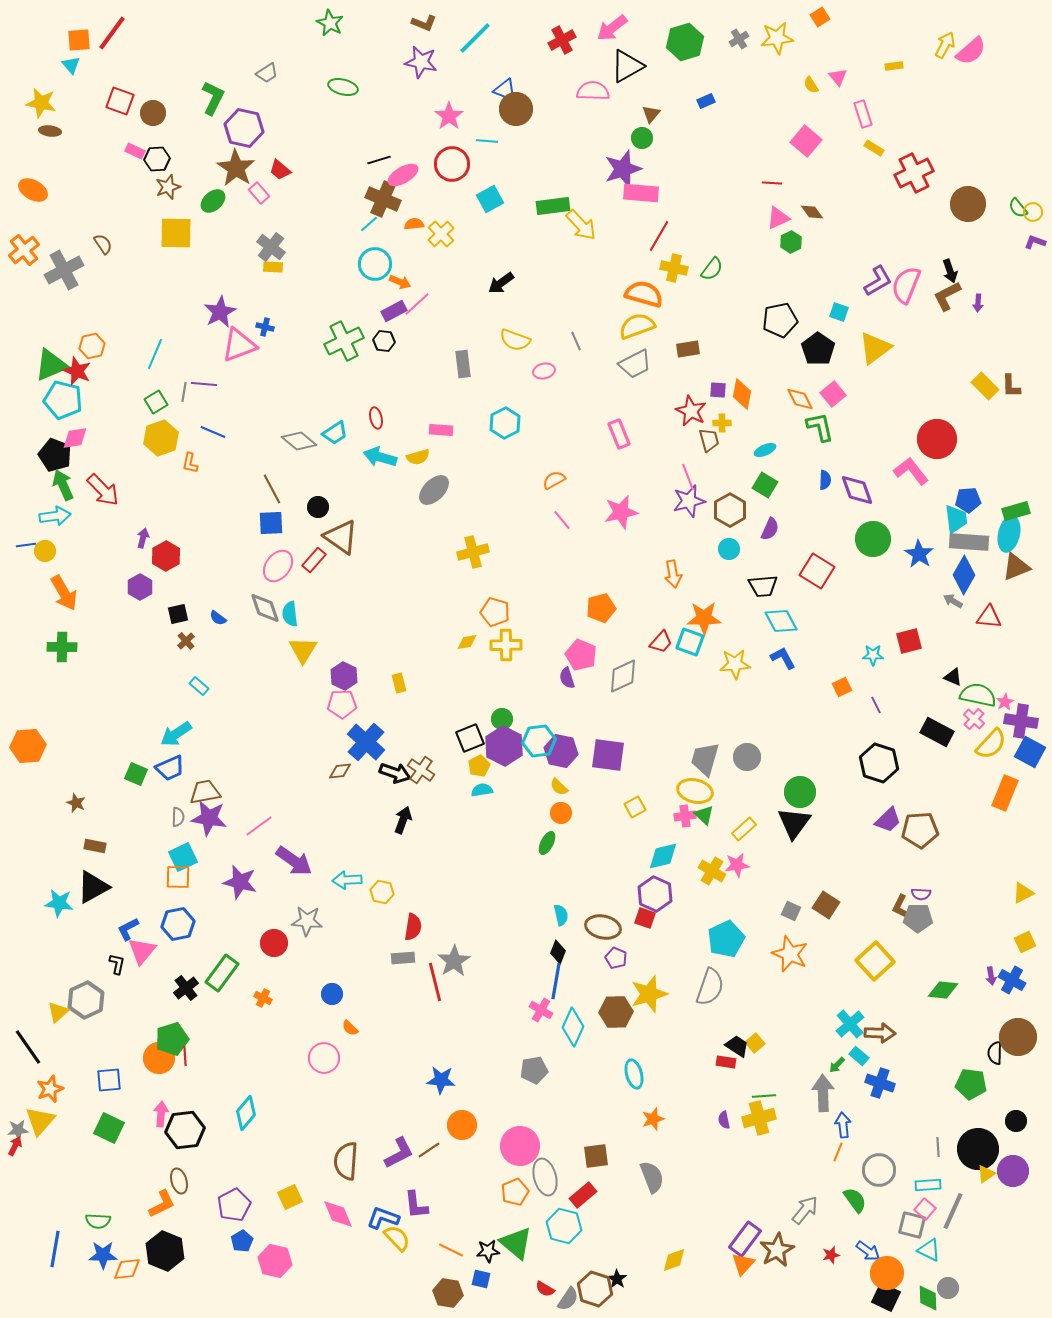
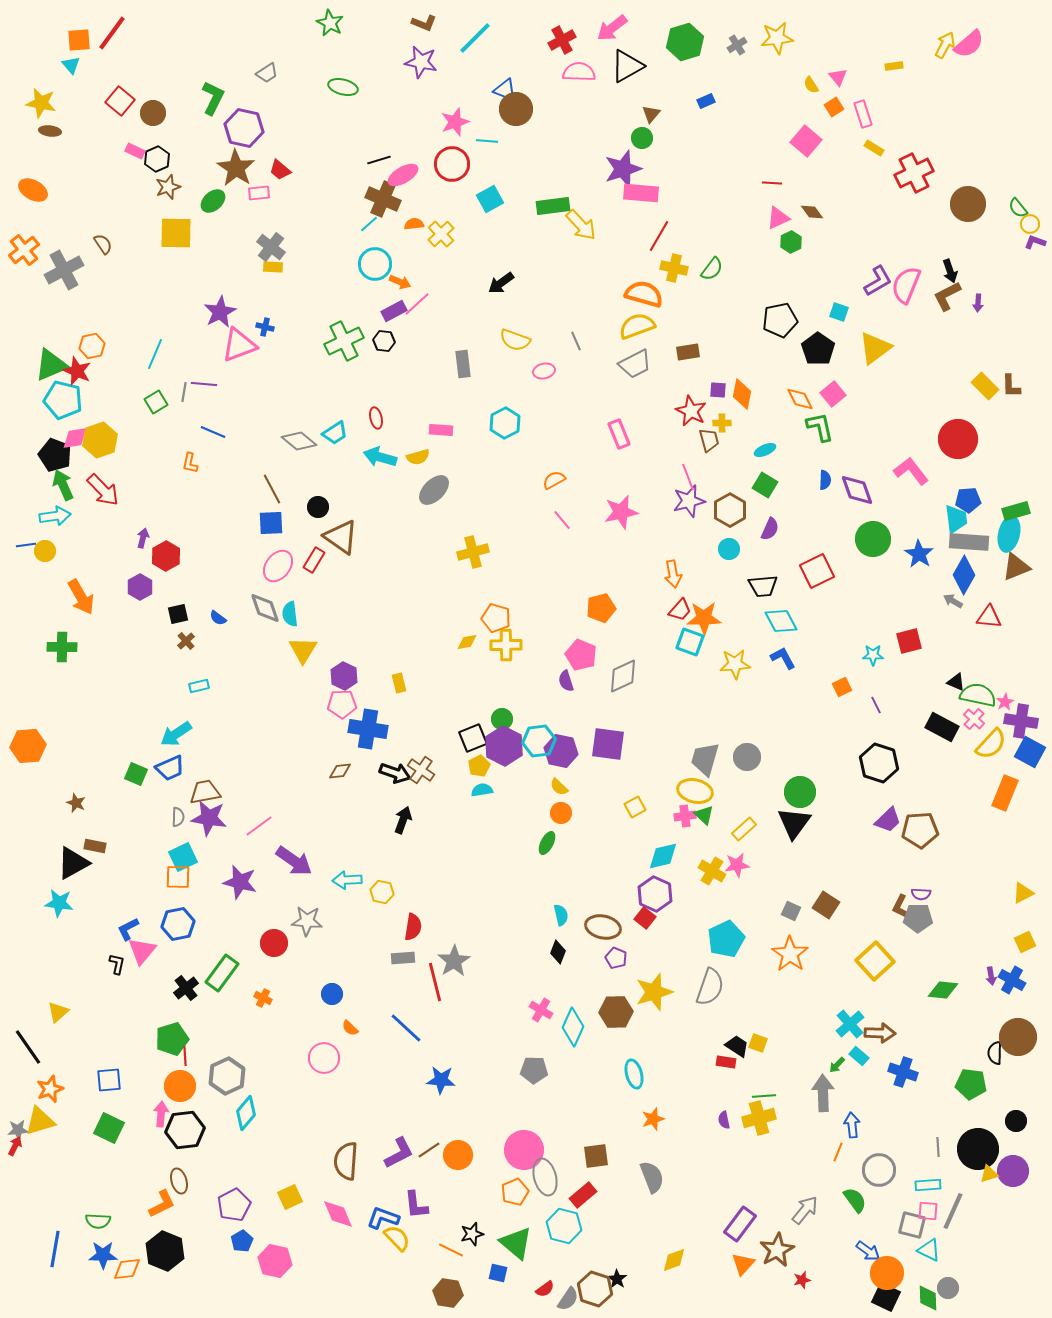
orange square at (820, 17): moved 14 px right, 90 px down
gray cross at (739, 39): moved 2 px left, 6 px down
pink semicircle at (971, 51): moved 2 px left, 7 px up
pink semicircle at (593, 91): moved 14 px left, 19 px up
red square at (120, 101): rotated 20 degrees clockwise
pink star at (449, 116): moved 6 px right, 6 px down; rotated 16 degrees clockwise
black hexagon at (157, 159): rotated 20 degrees counterclockwise
pink rectangle at (259, 193): rotated 55 degrees counterclockwise
yellow circle at (1033, 212): moved 3 px left, 12 px down
brown rectangle at (688, 349): moved 3 px down
yellow hexagon at (161, 438): moved 61 px left, 2 px down
red circle at (937, 439): moved 21 px right
red rectangle at (314, 560): rotated 10 degrees counterclockwise
red square at (817, 571): rotated 32 degrees clockwise
orange arrow at (64, 593): moved 17 px right, 4 px down
orange pentagon at (495, 612): moved 1 px right, 6 px down
red trapezoid at (661, 642): moved 19 px right, 32 px up
black triangle at (953, 677): moved 3 px right, 5 px down
purple semicircle at (567, 678): moved 1 px left, 3 px down
cyan rectangle at (199, 686): rotated 54 degrees counterclockwise
black rectangle at (937, 732): moved 5 px right, 5 px up
black square at (470, 738): moved 3 px right
blue cross at (366, 742): moved 2 px right, 13 px up; rotated 33 degrees counterclockwise
purple square at (608, 755): moved 11 px up
black triangle at (93, 887): moved 20 px left, 24 px up
red square at (645, 918): rotated 20 degrees clockwise
orange star at (790, 954): rotated 12 degrees clockwise
blue line at (556, 981): moved 150 px left, 47 px down; rotated 57 degrees counterclockwise
yellow star at (649, 994): moved 5 px right, 2 px up
gray hexagon at (86, 1000): moved 141 px right, 76 px down
yellow square at (755, 1043): moved 3 px right; rotated 30 degrees counterclockwise
orange circle at (159, 1058): moved 21 px right, 28 px down
gray pentagon at (534, 1070): rotated 12 degrees clockwise
blue cross at (880, 1083): moved 23 px right, 11 px up
yellow triangle at (40, 1121): rotated 32 degrees clockwise
orange circle at (462, 1125): moved 4 px left, 30 px down
blue arrow at (843, 1125): moved 9 px right
pink circle at (520, 1146): moved 4 px right, 4 px down
yellow triangle at (986, 1174): moved 3 px right; rotated 18 degrees clockwise
pink square at (925, 1209): moved 3 px right, 2 px down; rotated 35 degrees counterclockwise
purple rectangle at (745, 1239): moved 5 px left, 15 px up
black star at (488, 1251): moved 16 px left, 17 px up; rotated 10 degrees counterclockwise
red star at (831, 1255): moved 29 px left, 25 px down
blue square at (481, 1279): moved 17 px right, 6 px up
red semicircle at (545, 1289): rotated 66 degrees counterclockwise
